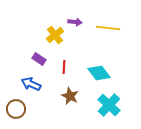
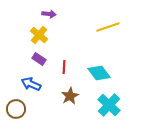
purple arrow: moved 26 px left, 8 px up
yellow line: moved 1 px up; rotated 25 degrees counterclockwise
yellow cross: moved 16 px left; rotated 12 degrees counterclockwise
brown star: rotated 18 degrees clockwise
